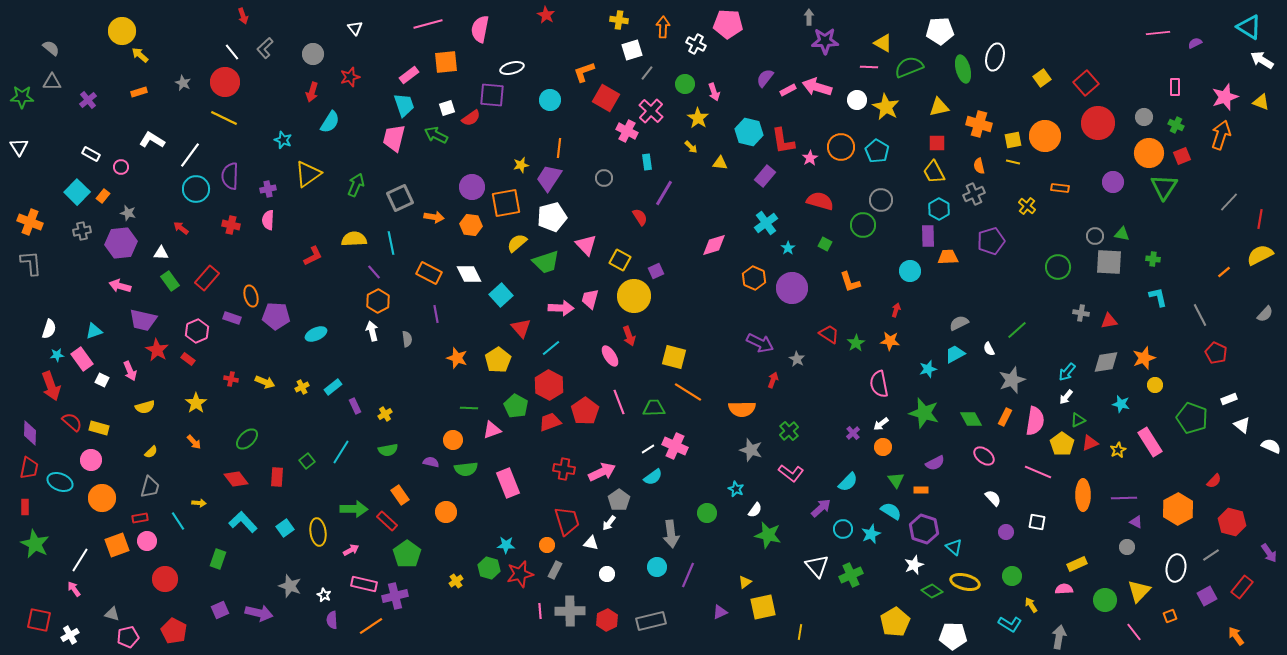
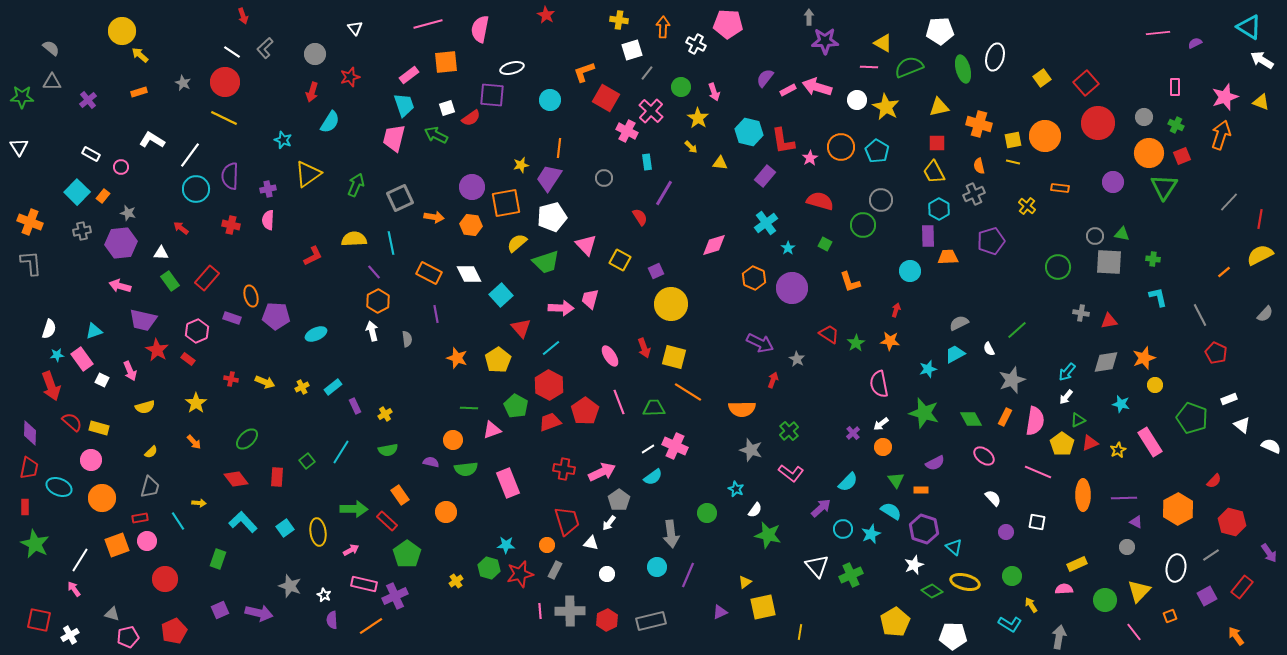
white line at (232, 52): rotated 18 degrees counterclockwise
gray circle at (313, 54): moved 2 px right
green circle at (685, 84): moved 4 px left, 3 px down
yellow circle at (634, 296): moved 37 px right, 8 px down
red arrow at (629, 336): moved 15 px right, 12 px down
cyan ellipse at (60, 482): moved 1 px left, 5 px down
purple cross at (395, 596): rotated 10 degrees counterclockwise
red pentagon at (174, 631): rotated 20 degrees clockwise
